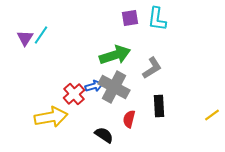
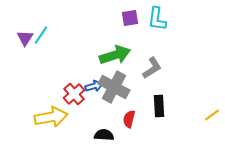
black semicircle: rotated 30 degrees counterclockwise
